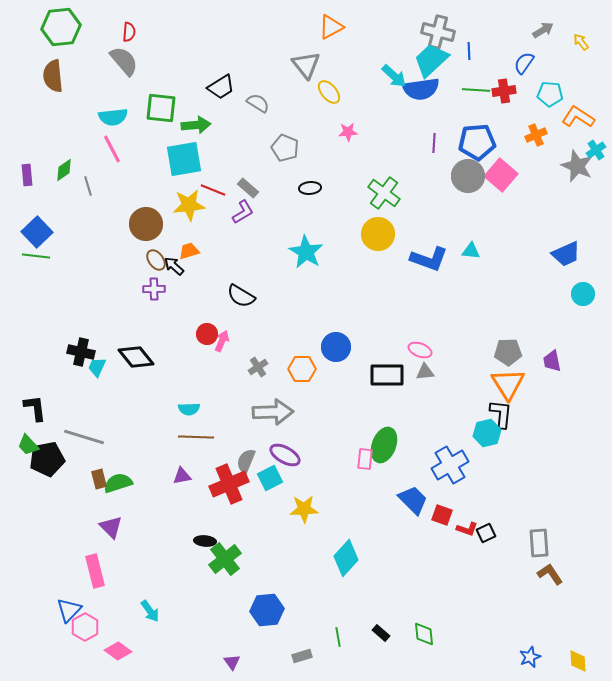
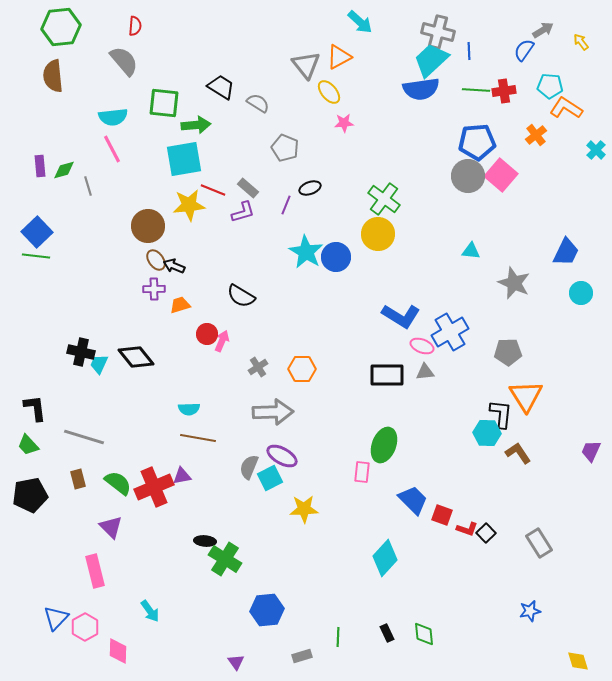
orange triangle at (331, 27): moved 8 px right, 30 px down
red semicircle at (129, 32): moved 6 px right, 6 px up
blue semicircle at (524, 63): moved 13 px up
cyan arrow at (394, 76): moved 34 px left, 54 px up
black trapezoid at (221, 87): rotated 116 degrees counterclockwise
cyan pentagon at (550, 94): moved 8 px up
green square at (161, 108): moved 3 px right, 5 px up
orange L-shape at (578, 117): moved 12 px left, 9 px up
pink star at (348, 132): moved 4 px left, 9 px up
orange cross at (536, 135): rotated 15 degrees counterclockwise
purple line at (434, 143): moved 148 px left, 62 px down; rotated 18 degrees clockwise
cyan cross at (596, 150): rotated 12 degrees counterclockwise
gray star at (577, 166): moved 63 px left, 117 px down
green diamond at (64, 170): rotated 20 degrees clockwise
purple rectangle at (27, 175): moved 13 px right, 9 px up
black ellipse at (310, 188): rotated 15 degrees counterclockwise
green cross at (384, 193): moved 6 px down
purple L-shape at (243, 212): rotated 15 degrees clockwise
brown circle at (146, 224): moved 2 px right, 2 px down
orange trapezoid at (189, 251): moved 9 px left, 54 px down
blue trapezoid at (566, 254): moved 2 px up; rotated 40 degrees counterclockwise
blue L-shape at (429, 259): moved 28 px left, 57 px down; rotated 12 degrees clockwise
black arrow at (174, 266): rotated 20 degrees counterclockwise
cyan circle at (583, 294): moved 2 px left, 1 px up
blue circle at (336, 347): moved 90 px up
pink ellipse at (420, 350): moved 2 px right, 4 px up
purple trapezoid at (552, 361): moved 39 px right, 90 px down; rotated 35 degrees clockwise
cyan trapezoid at (97, 367): moved 2 px right, 3 px up
orange triangle at (508, 384): moved 18 px right, 12 px down
cyan hexagon at (487, 433): rotated 16 degrees clockwise
brown line at (196, 437): moved 2 px right, 1 px down; rotated 8 degrees clockwise
purple ellipse at (285, 455): moved 3 px left, 1 px down
black pentagon at (47, 459): moved 17 px left, 36 px down
pink rectangle at (365, 459): moved 3 px left, 13 px down
gray semicircle at (246, 461): moved 3 px right, 6 px down
blue cross at (450, 465): moved 133 px up
brown rectangle at (99, 479): moved 21 px left
green semicircle at (118, 483): rotated 56 degrees clockwise
red cross at (229, 484): moved 75 px left, 3 px down
black square at (486, 533): rotated 18 degrees counterclockwise
gray rectangle at (539, 543): rotated 28 degrees counterclockwise
cyan diamond at (346, 558): moved 39 px right
green cross at (225, 559): rotated 20 degrees counterclockwise
brown L-shape at (550, 574): moved 32 px left, 121 px up
blue triangle at (69, 610): moved 13 px left, 8 px down
black rectangle at (381, 633): moved 6 px right; rotated 24 degrees clockwise
green line at (338, 637): rotated 12 degrees clockwise
pink diamond at (118, 651): rotated 56 degrees clockwise
blue star at (530, 657): moved 46 px up; rotated 10 degrees clockwise
yellow diamond at (578, 661): rotated 15 degrees counterclockwise
purple triangle at (232, 662): moved 4 px right
